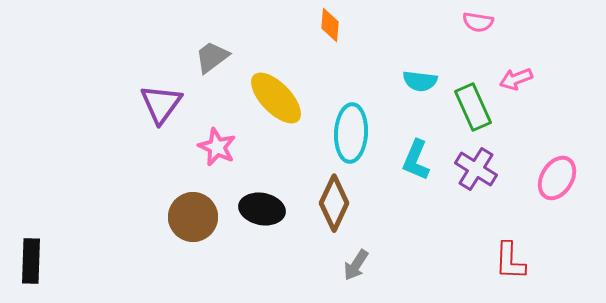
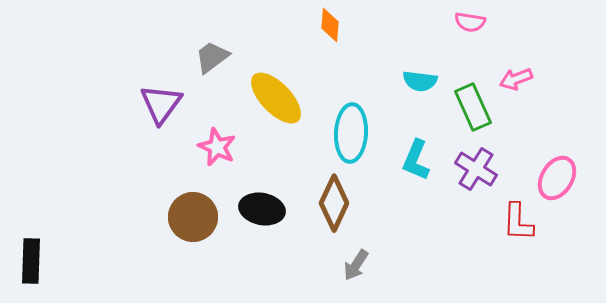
pink semicircle: moved 8 px left
red L-shape: moved 8 px right, 39 px up
